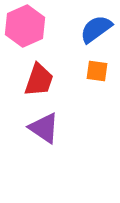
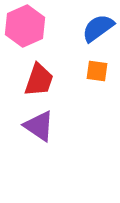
blue semicircle: moved 2 px right, 1 px up
purple triangle: moved 5 px left, 2 px up
